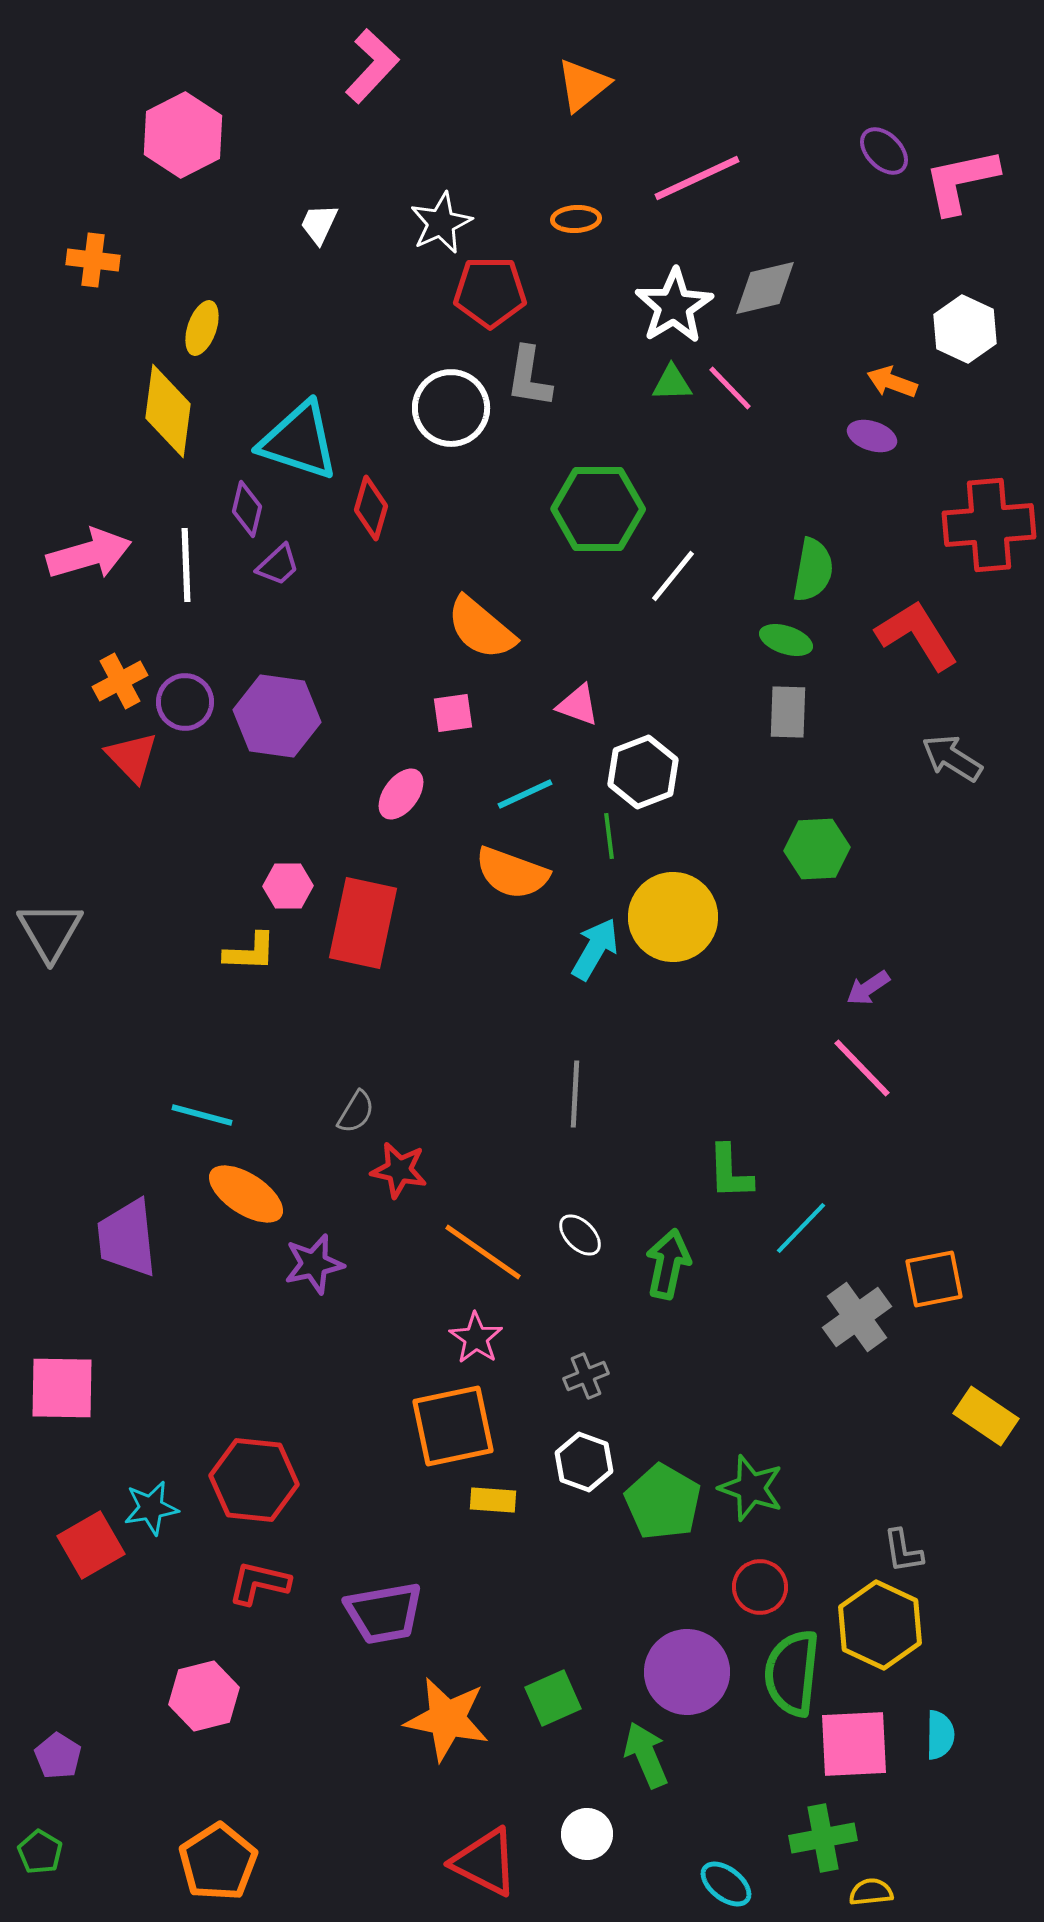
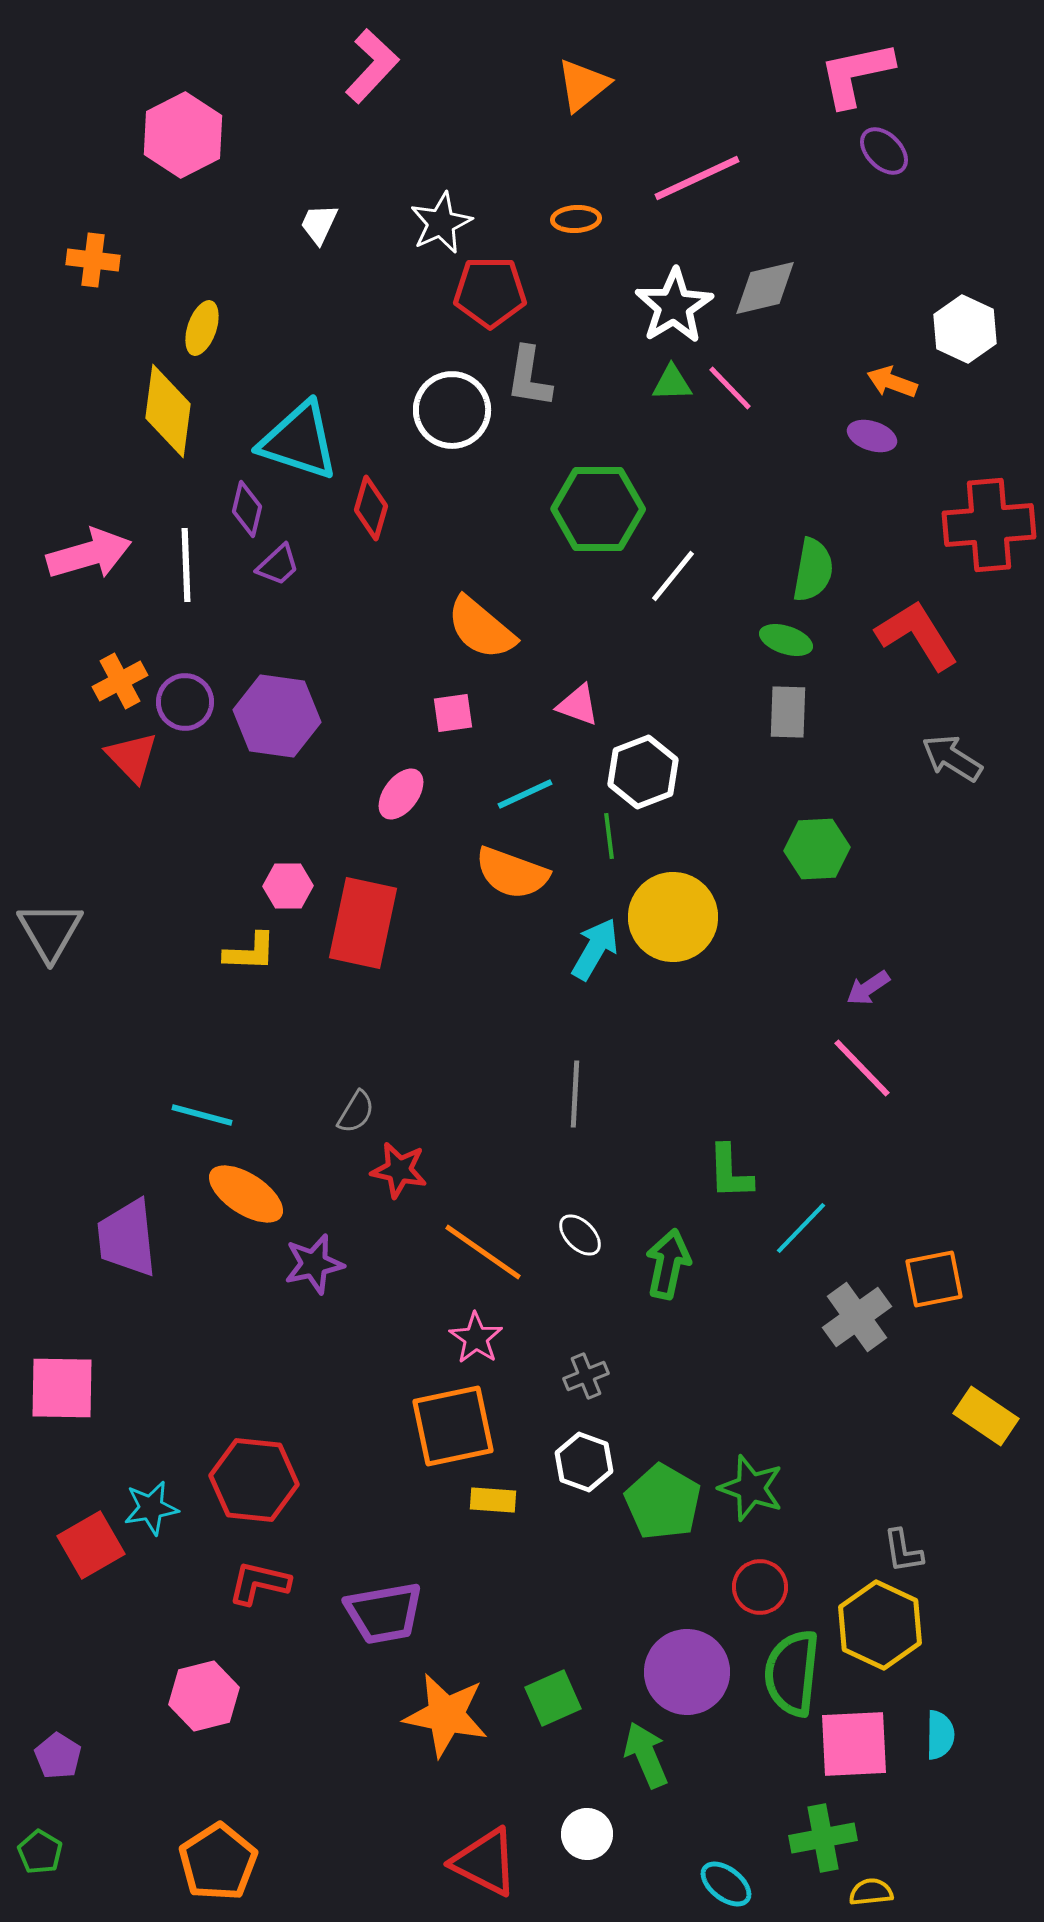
pink L-shape at (961, 181): moved 105 px left, 107 px up
white circle at (451, 408): moved 1 px right, 2 px down
orange star at (447, 1719): moved 1 px left, 4 px up
